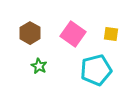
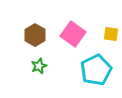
brown hexagon: moved 5 px right, 2 px down
green star: rotated 21 degrees clockwise
cyan pentagon: rotated 12 degrees counterclockwise
